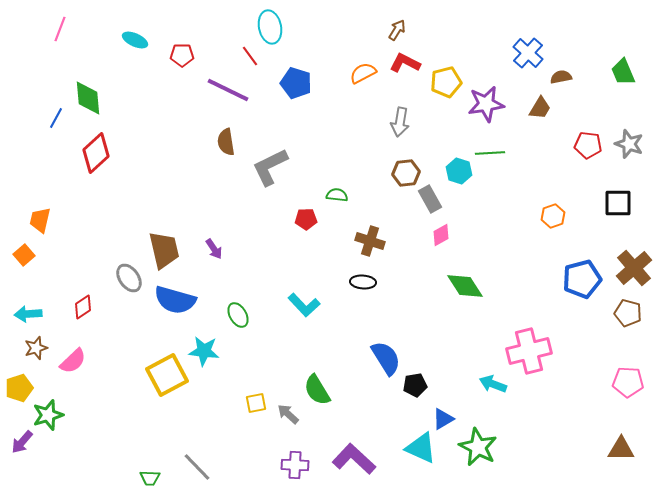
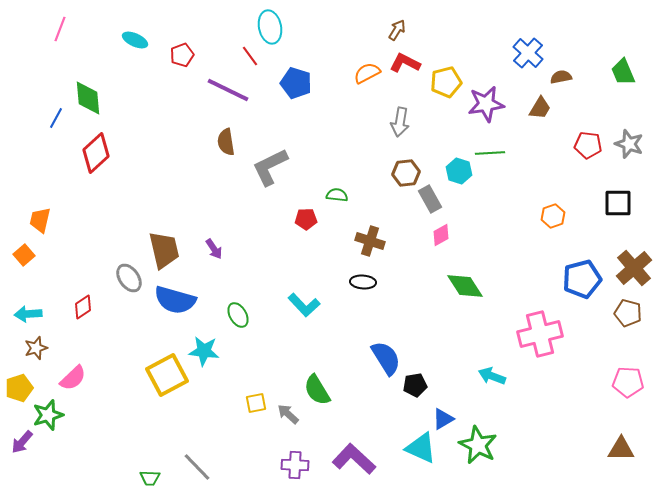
red pentagon at (182, 55): rotated 20 degrees counterclockwise
orange semicircle at (363, 73): moved 4 px right
pink cross at (529, 351): moved 11 px right, 17 px up
pink semicircle at (73, 361): moved 17 px down
cyan arrow at (493, 384): moved 1 px left, 8 px up
green star at (478, 447): moved 2 px up
